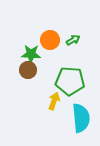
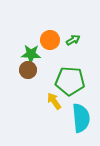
yellow arrow: rotated 54 degrees counterclockwise
